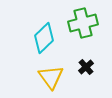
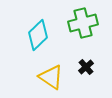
cyan diamond: moved 6 px left, 3 px up
yellow triangle: rotated 20 degrees counterclockwise
